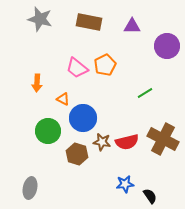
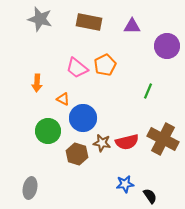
green line: moved 3 px right, 2 px up; rotated 35 degrees counterclockwise
brown star: moved 1 px down
